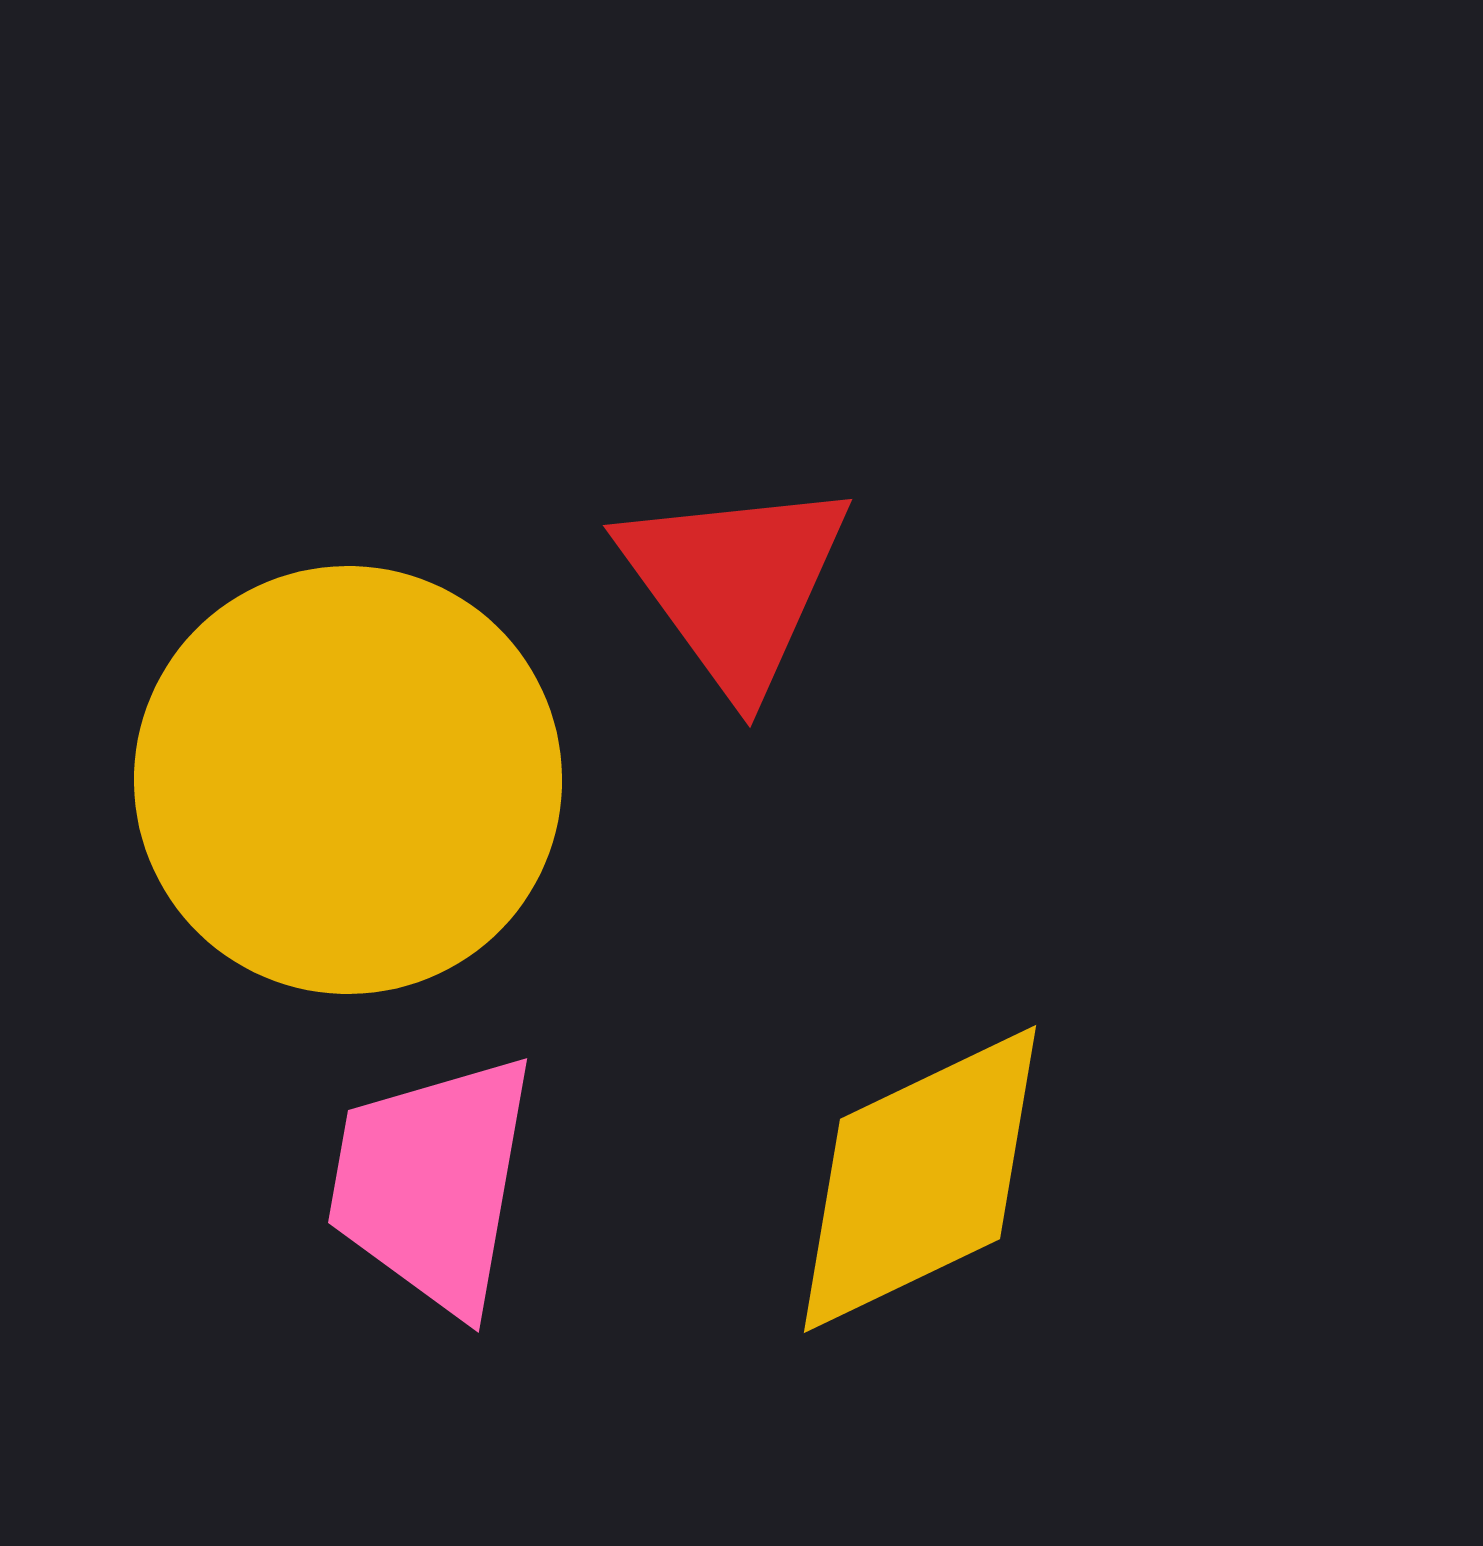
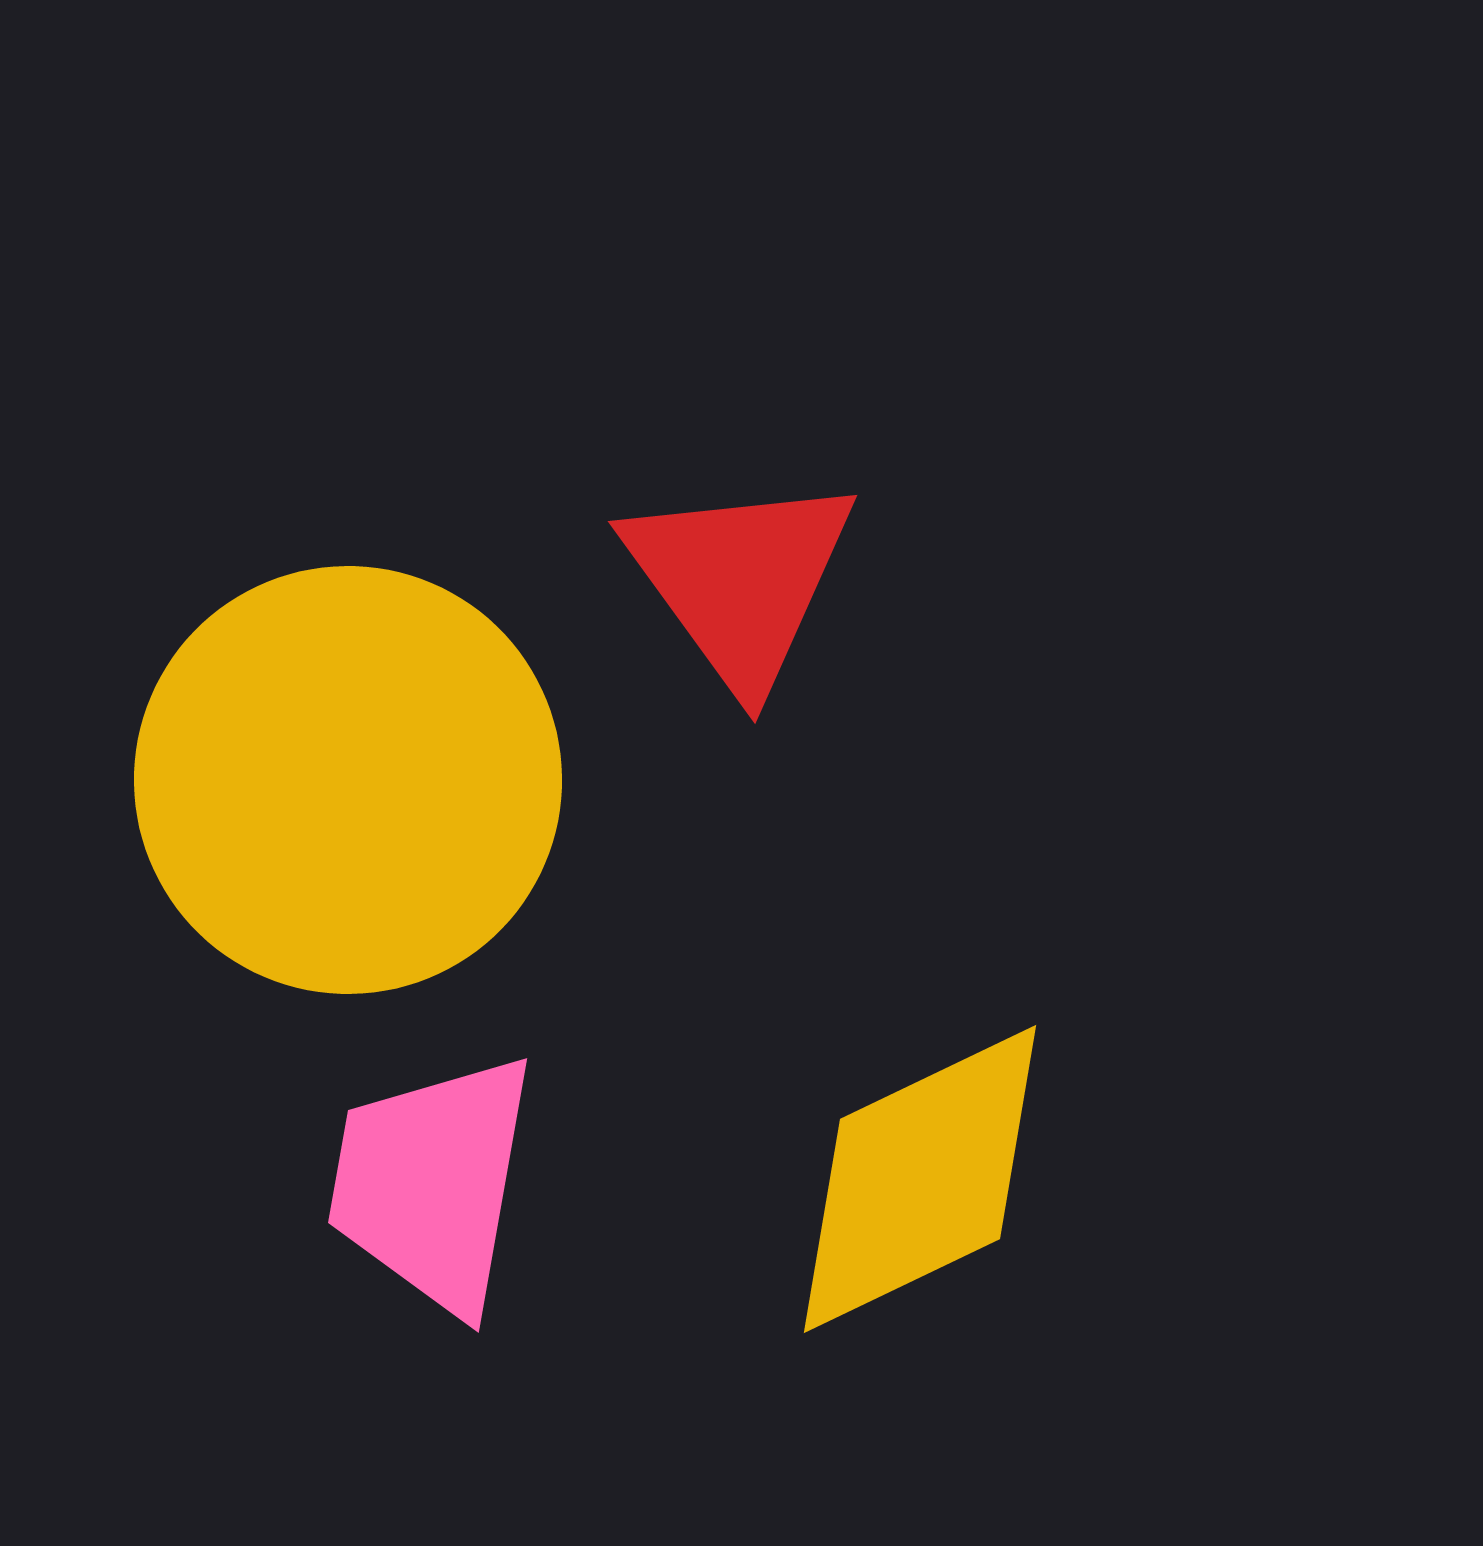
red triangle: moved 5 px right, 4 px up
